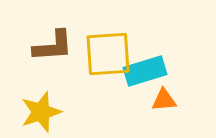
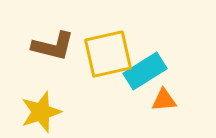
brown L-shape: rotated 18 degrees clockwise
yellow square: rotated 9 degrees counterclockwise
cyan rectangle: rotated 15 degrees counterclockwise
